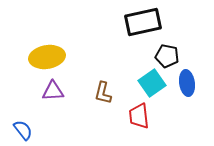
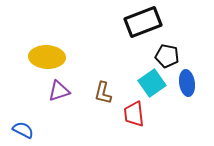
black rectangle: rotated 9 degrees counterclockwise
yellow ellipse: rotated 12 degrees clockwise
purple triangle: moved 6 px right; rotated 15 degrees counterclockwise
red trapezoid: moved 5 px left, 2 px up
blue semicircle: rotated 25 degrees counterclockwise
